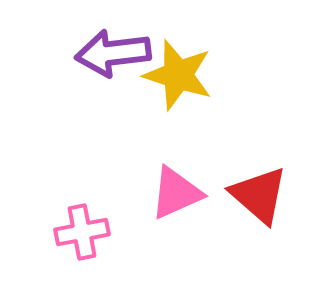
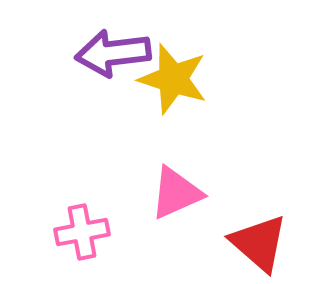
yellow star: moved 5 px left, 4 px down
red triangle: moved 48 px down
